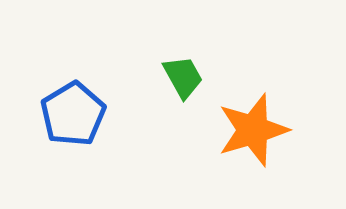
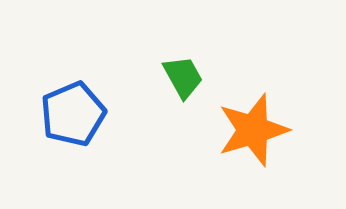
blue pentagon: rotated 8 degrees clockwise
